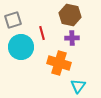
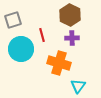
brown hexagon: rotated 15 degrees clockwise
red line: moved 2 px down
cyan circle: moved 2 px down
